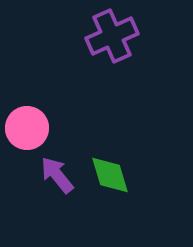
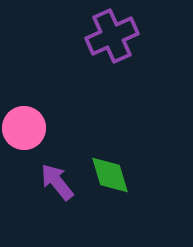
pink circle: moved 3 px left
purple arrow: moved 7 px down
